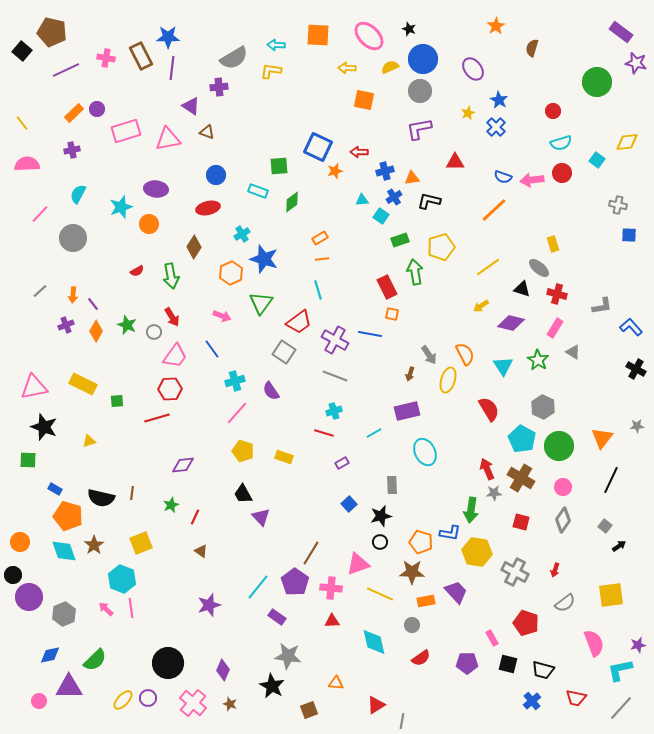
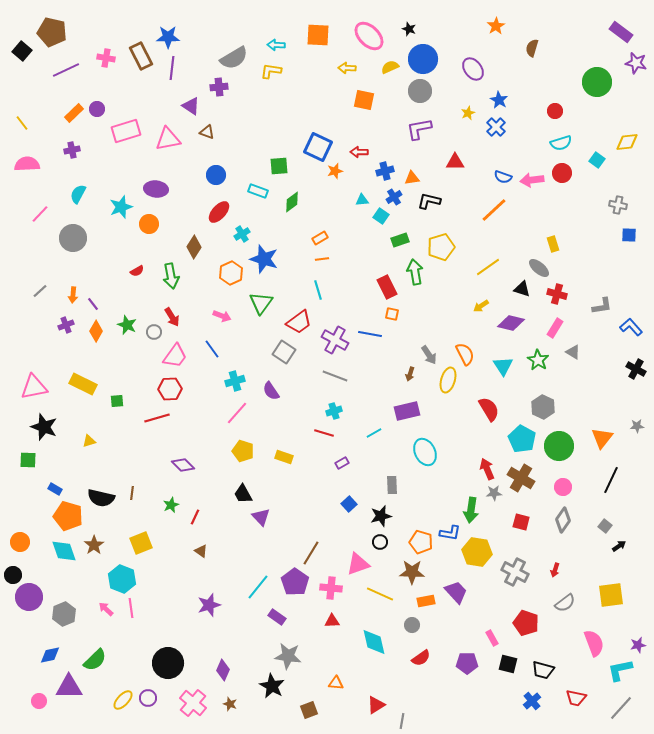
red circle at (553, 111): moved 2 px right
red ellipse at (208, 208): moved 11 px right, 4 px down; rotated 35 degrees counterclockwise
purple diamond at (183, 465): rotated 50 degrees clockwise
